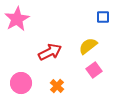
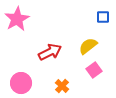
orange cross: moved 5 px right
